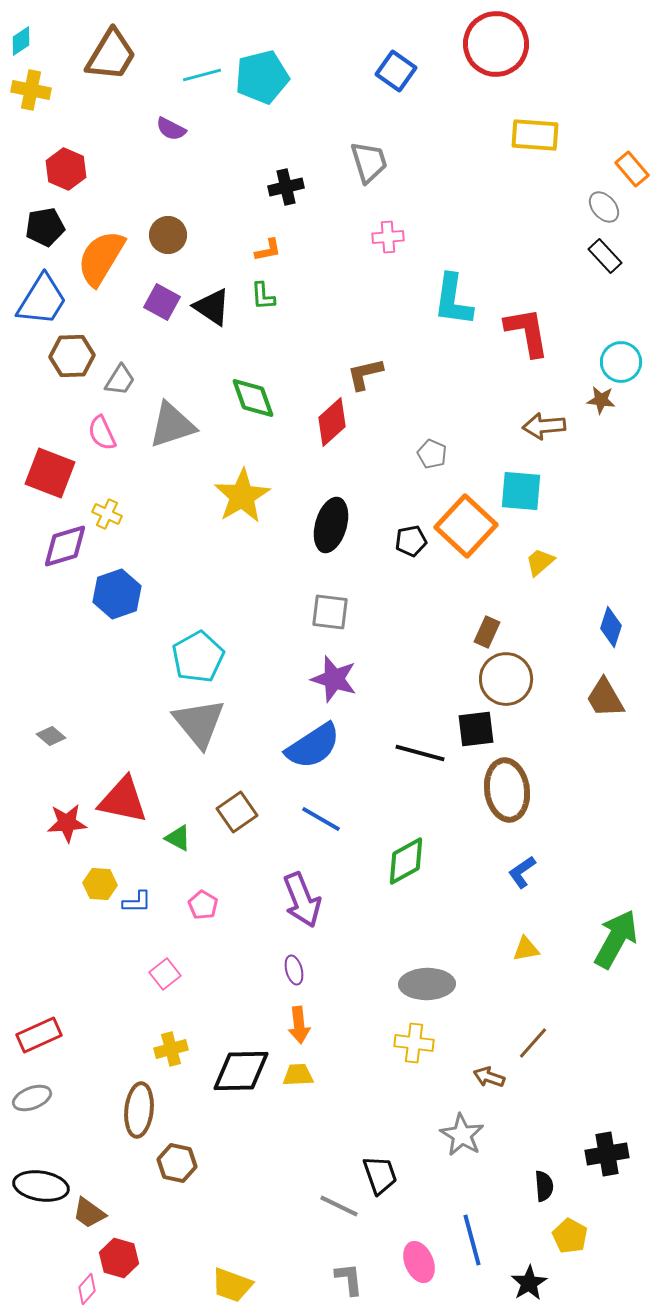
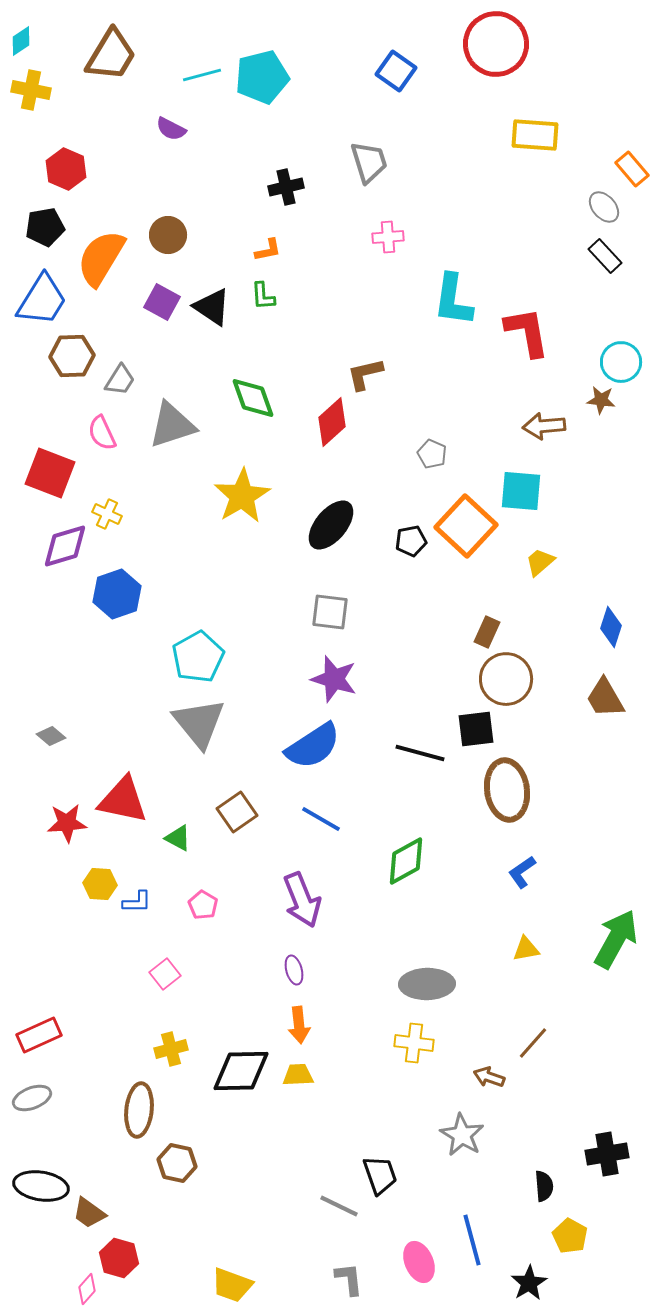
black ellipse at (331, 525): rotated 24 degrees clockwise
